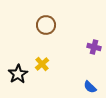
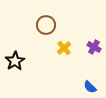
purple cross: rotated 16 degrees clockwise
yellow cross: moved 22 px right, 16 px up
black star: moved 3 px left, 13 px up
